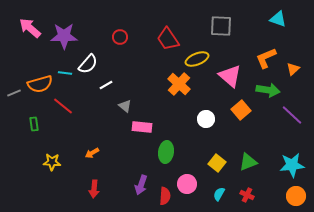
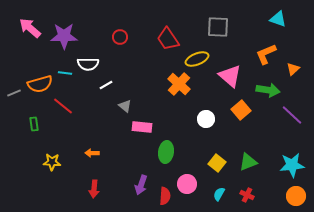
gray square: moved 3 px left, 1 px down
orange L-shape: moved 4 px up
white semicircle: rotated 50 degrees clockwise
orange arrow: rotated 32 degrees clockwise
